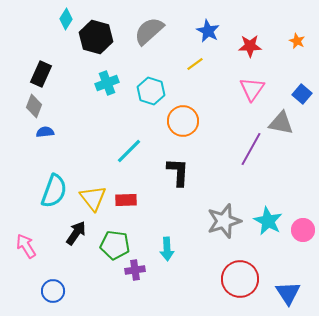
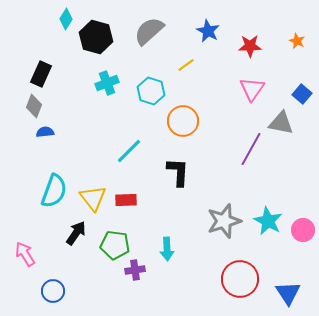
yellow line: moved 9 px left, 1 px down
pink arrow: moved 1 px left, 8 px down
